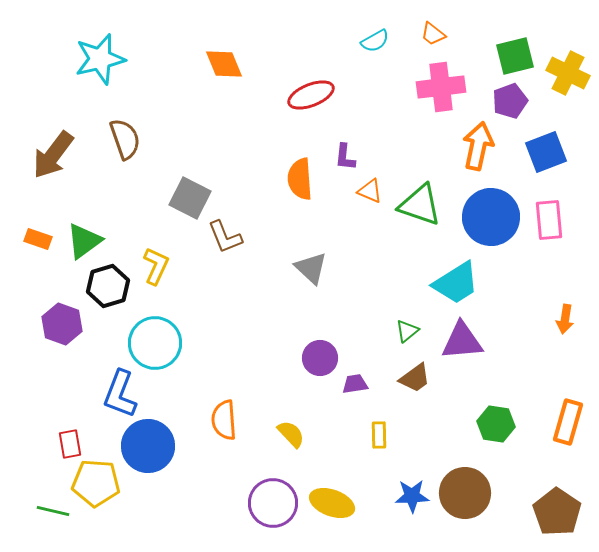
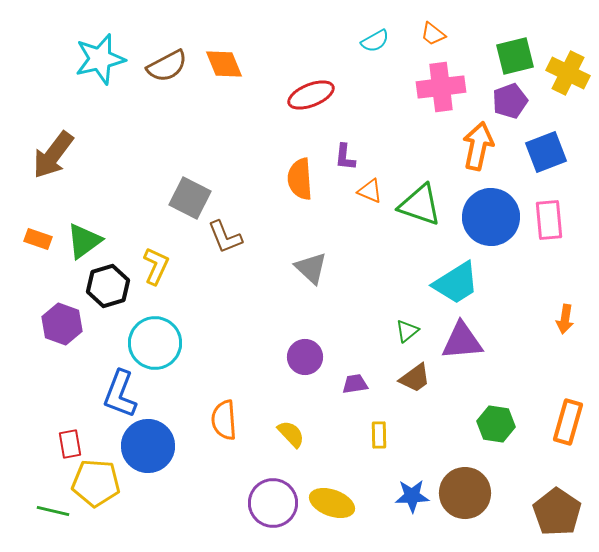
brown semicircle at (125, 139): moved 42 px right, 73 px up; rotated 81 degrees clockwise
purple circle at (320, 358): moved 15 px left, 1 px up
